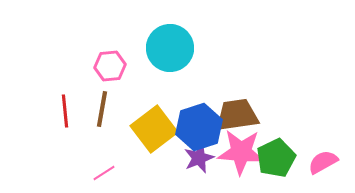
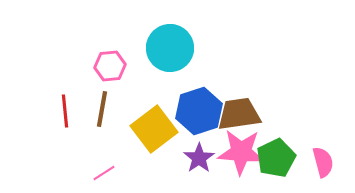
brown trapezoid: moved 2 px right, 1 px up
blue hexagon: moved 16 px up
purple star: rotated 12 degrees counterclockwise
pink semicircle: rotated 104 degrees clockwise
